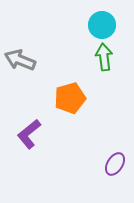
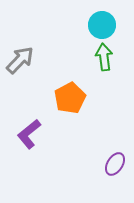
gray arrow: rotated 112 degrees clockwise
orange pentagon: rotated 12 degrees counterclockwise
